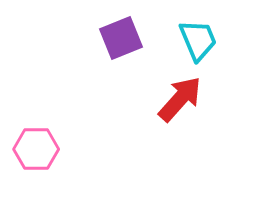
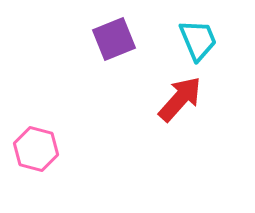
purple square: moved 7 px left, 1 px down
pink hexagon: rotated 15 degrees clockwise
